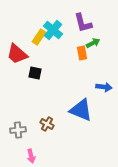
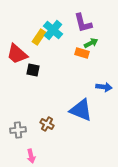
green arrow: moved 2 px left
orange rectangle: rotated 64 degrees counterclockwise
black square: moved 2 px left, 3 px up
